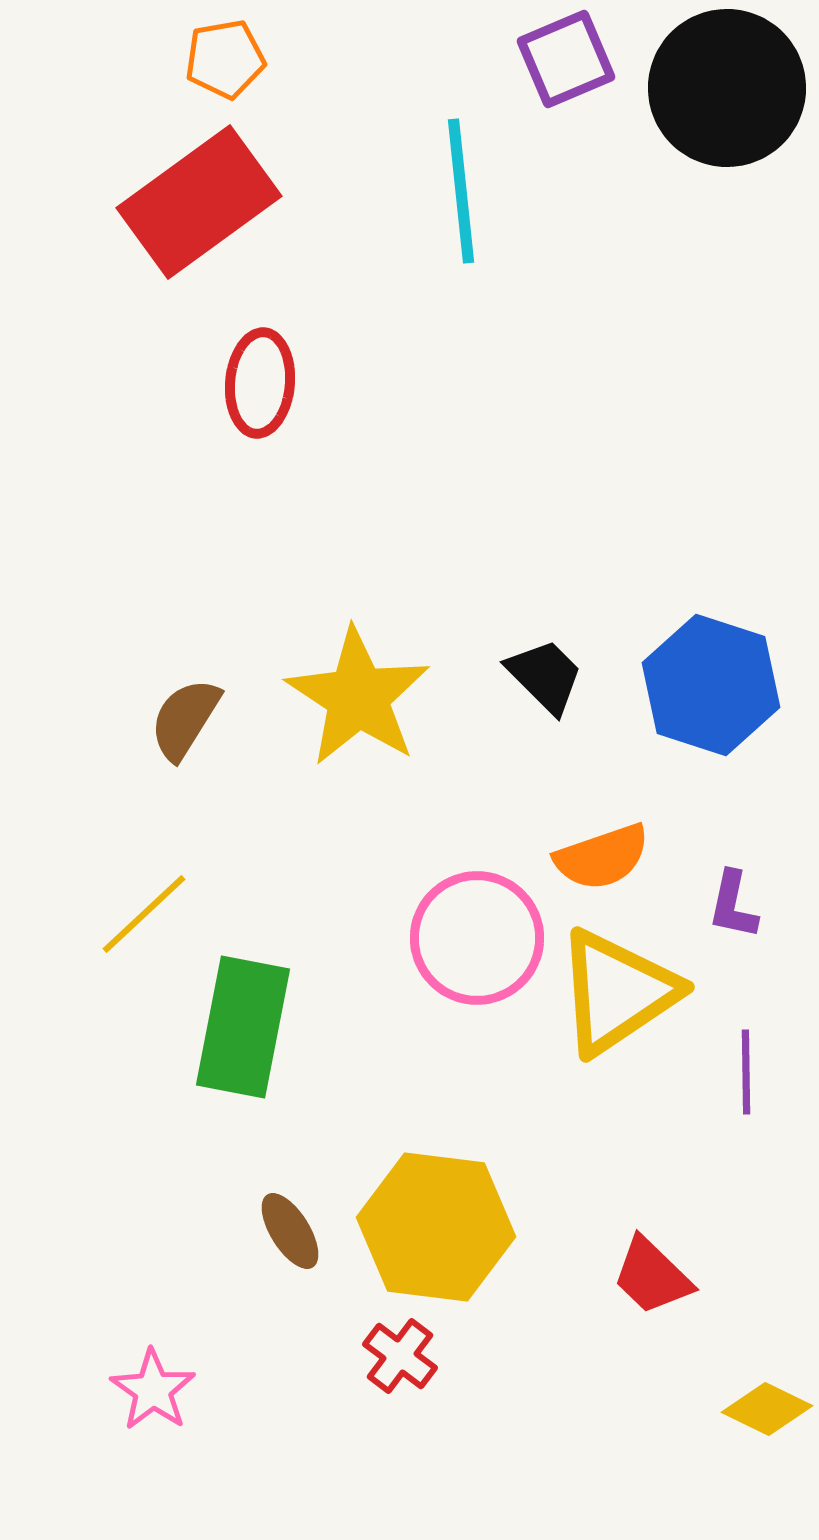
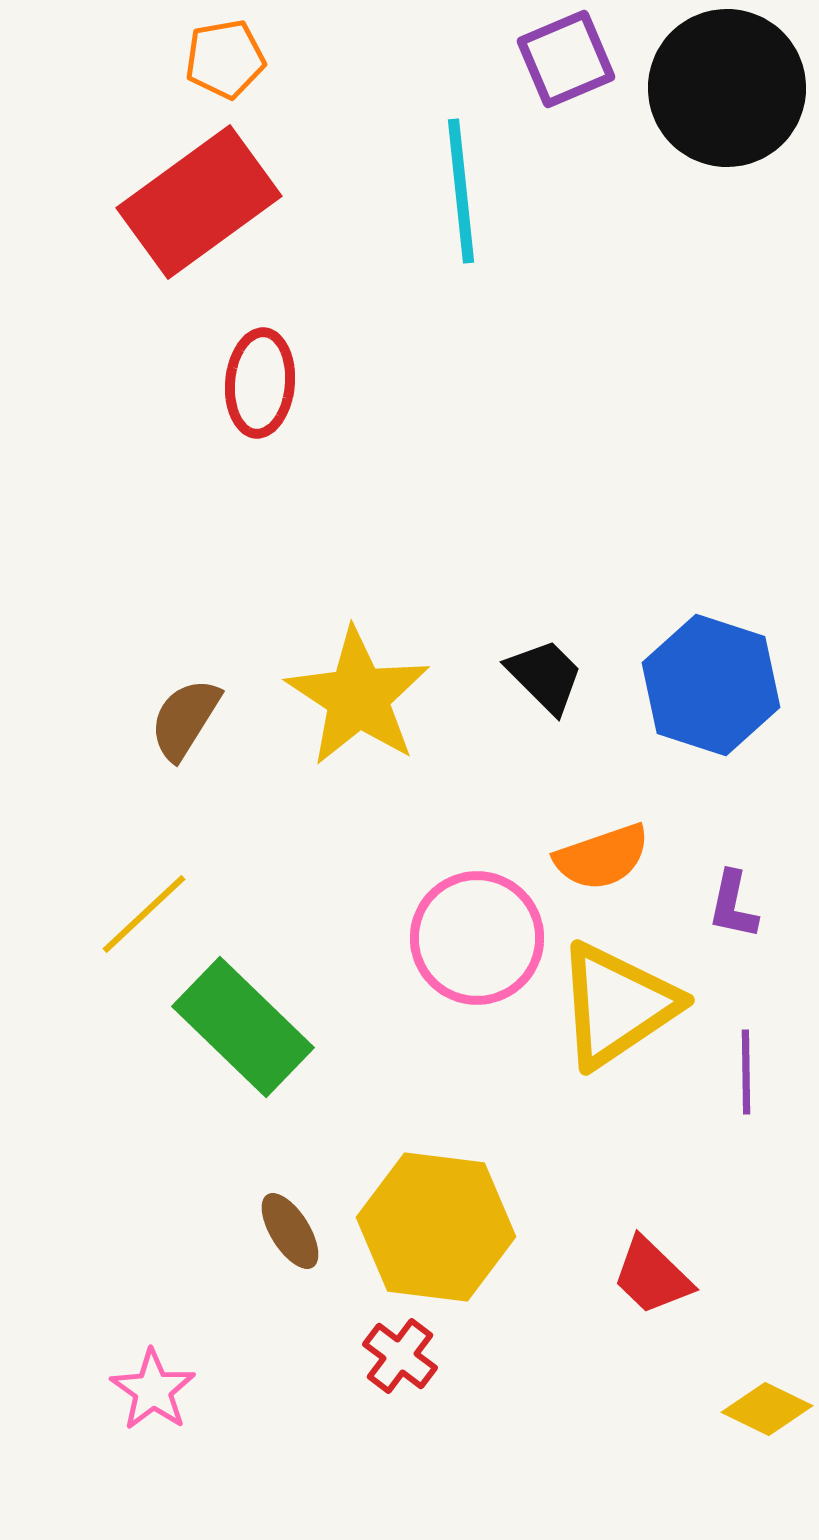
yellow triangle: moved 13 px down
green rectangle: rotated 57 degrees counterclockwise
